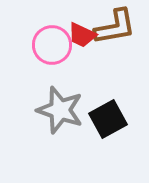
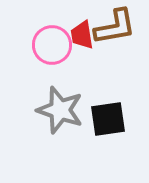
red trapezoid: rotated 56 degrees clockwise
black square: rotated 21 degrees clockwise
